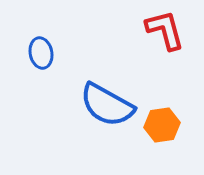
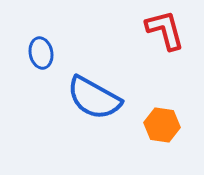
blue semicircle: moved 13 px left, 7 px up
orange hexagon: rotated 16 degrees clockwise
